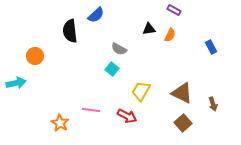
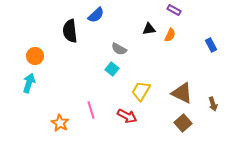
blue rectangle: moved 2 px up
cyan arrow: moved 13 px right; rotated 60 degrees counterclockwise
pink line: rotated 66 degrees clockwise
